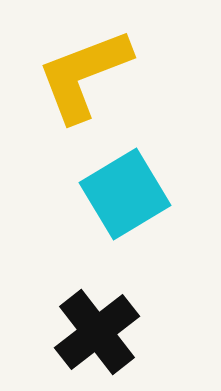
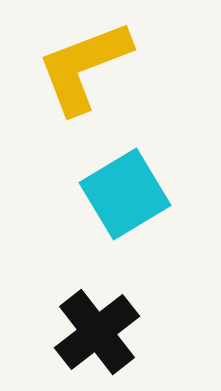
yellow L-shape: moved 8 px up
